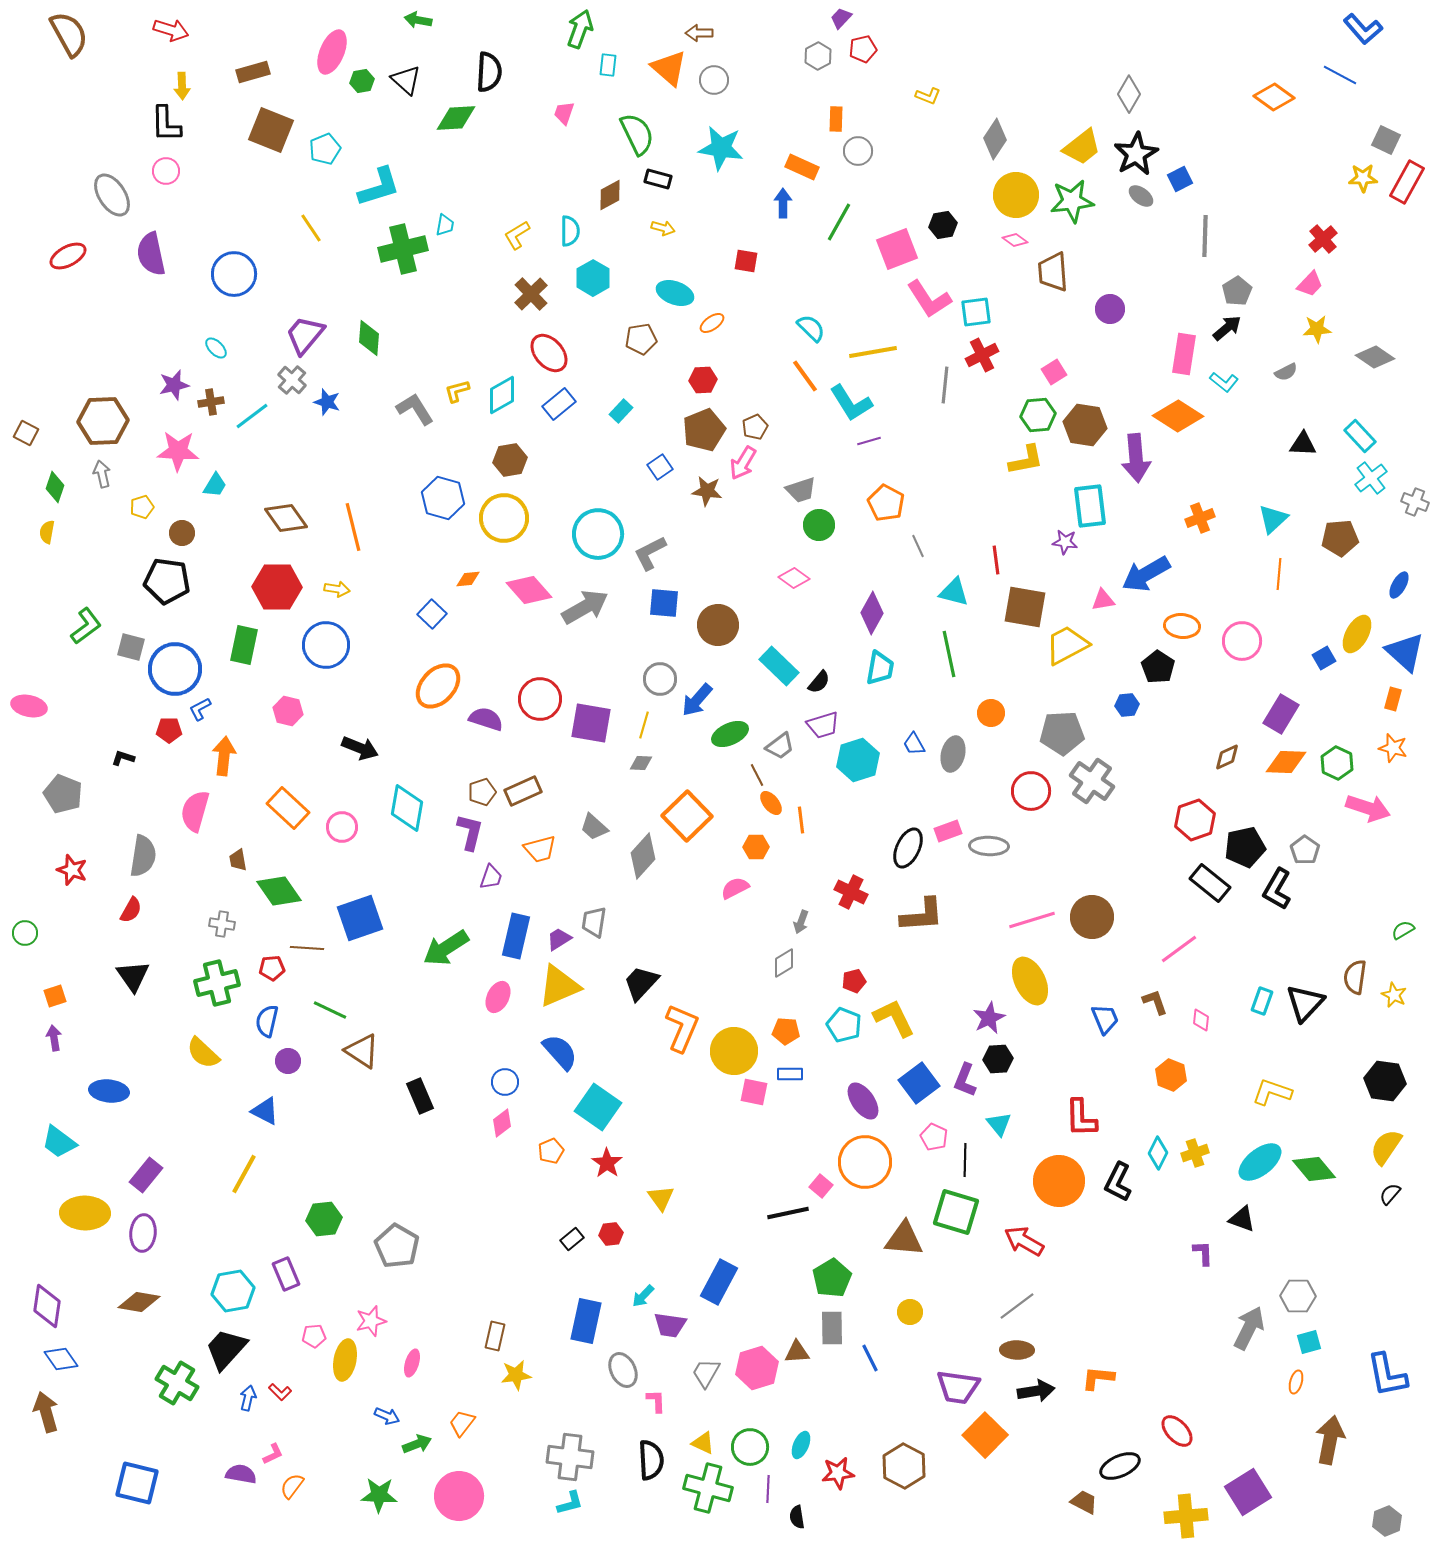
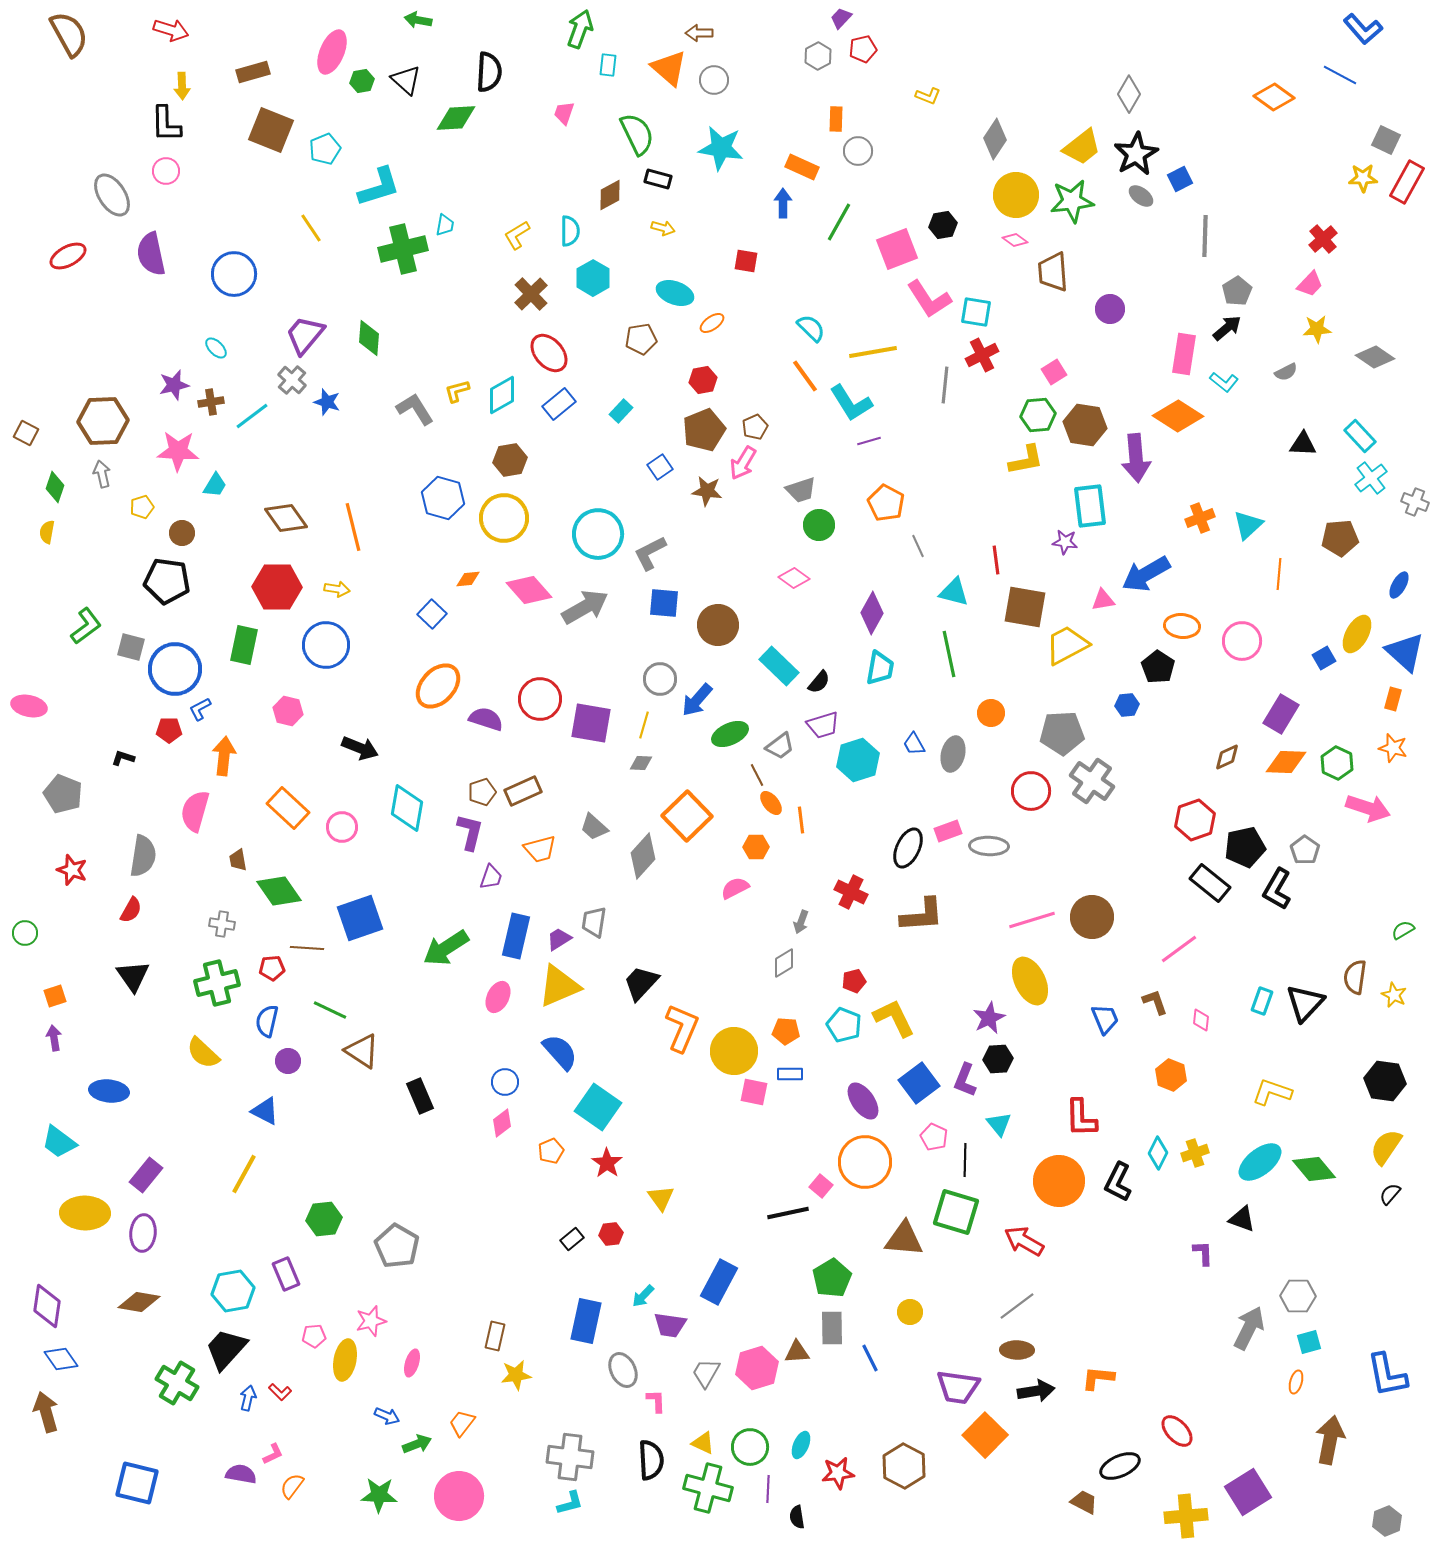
cyan square at (976, 312): rotated 16 degrees clockwise
red hexagon at (703, 380): rotated 8 degrees counterclockwise
cyan triangle at (1273, 519): moved 25 px left, 6 px down
